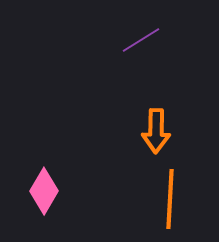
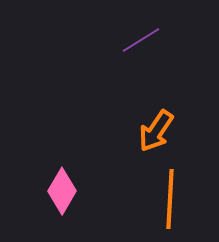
orange arrow: rotated 33 degrees clockwise
pink diamond: moved 18 px right
